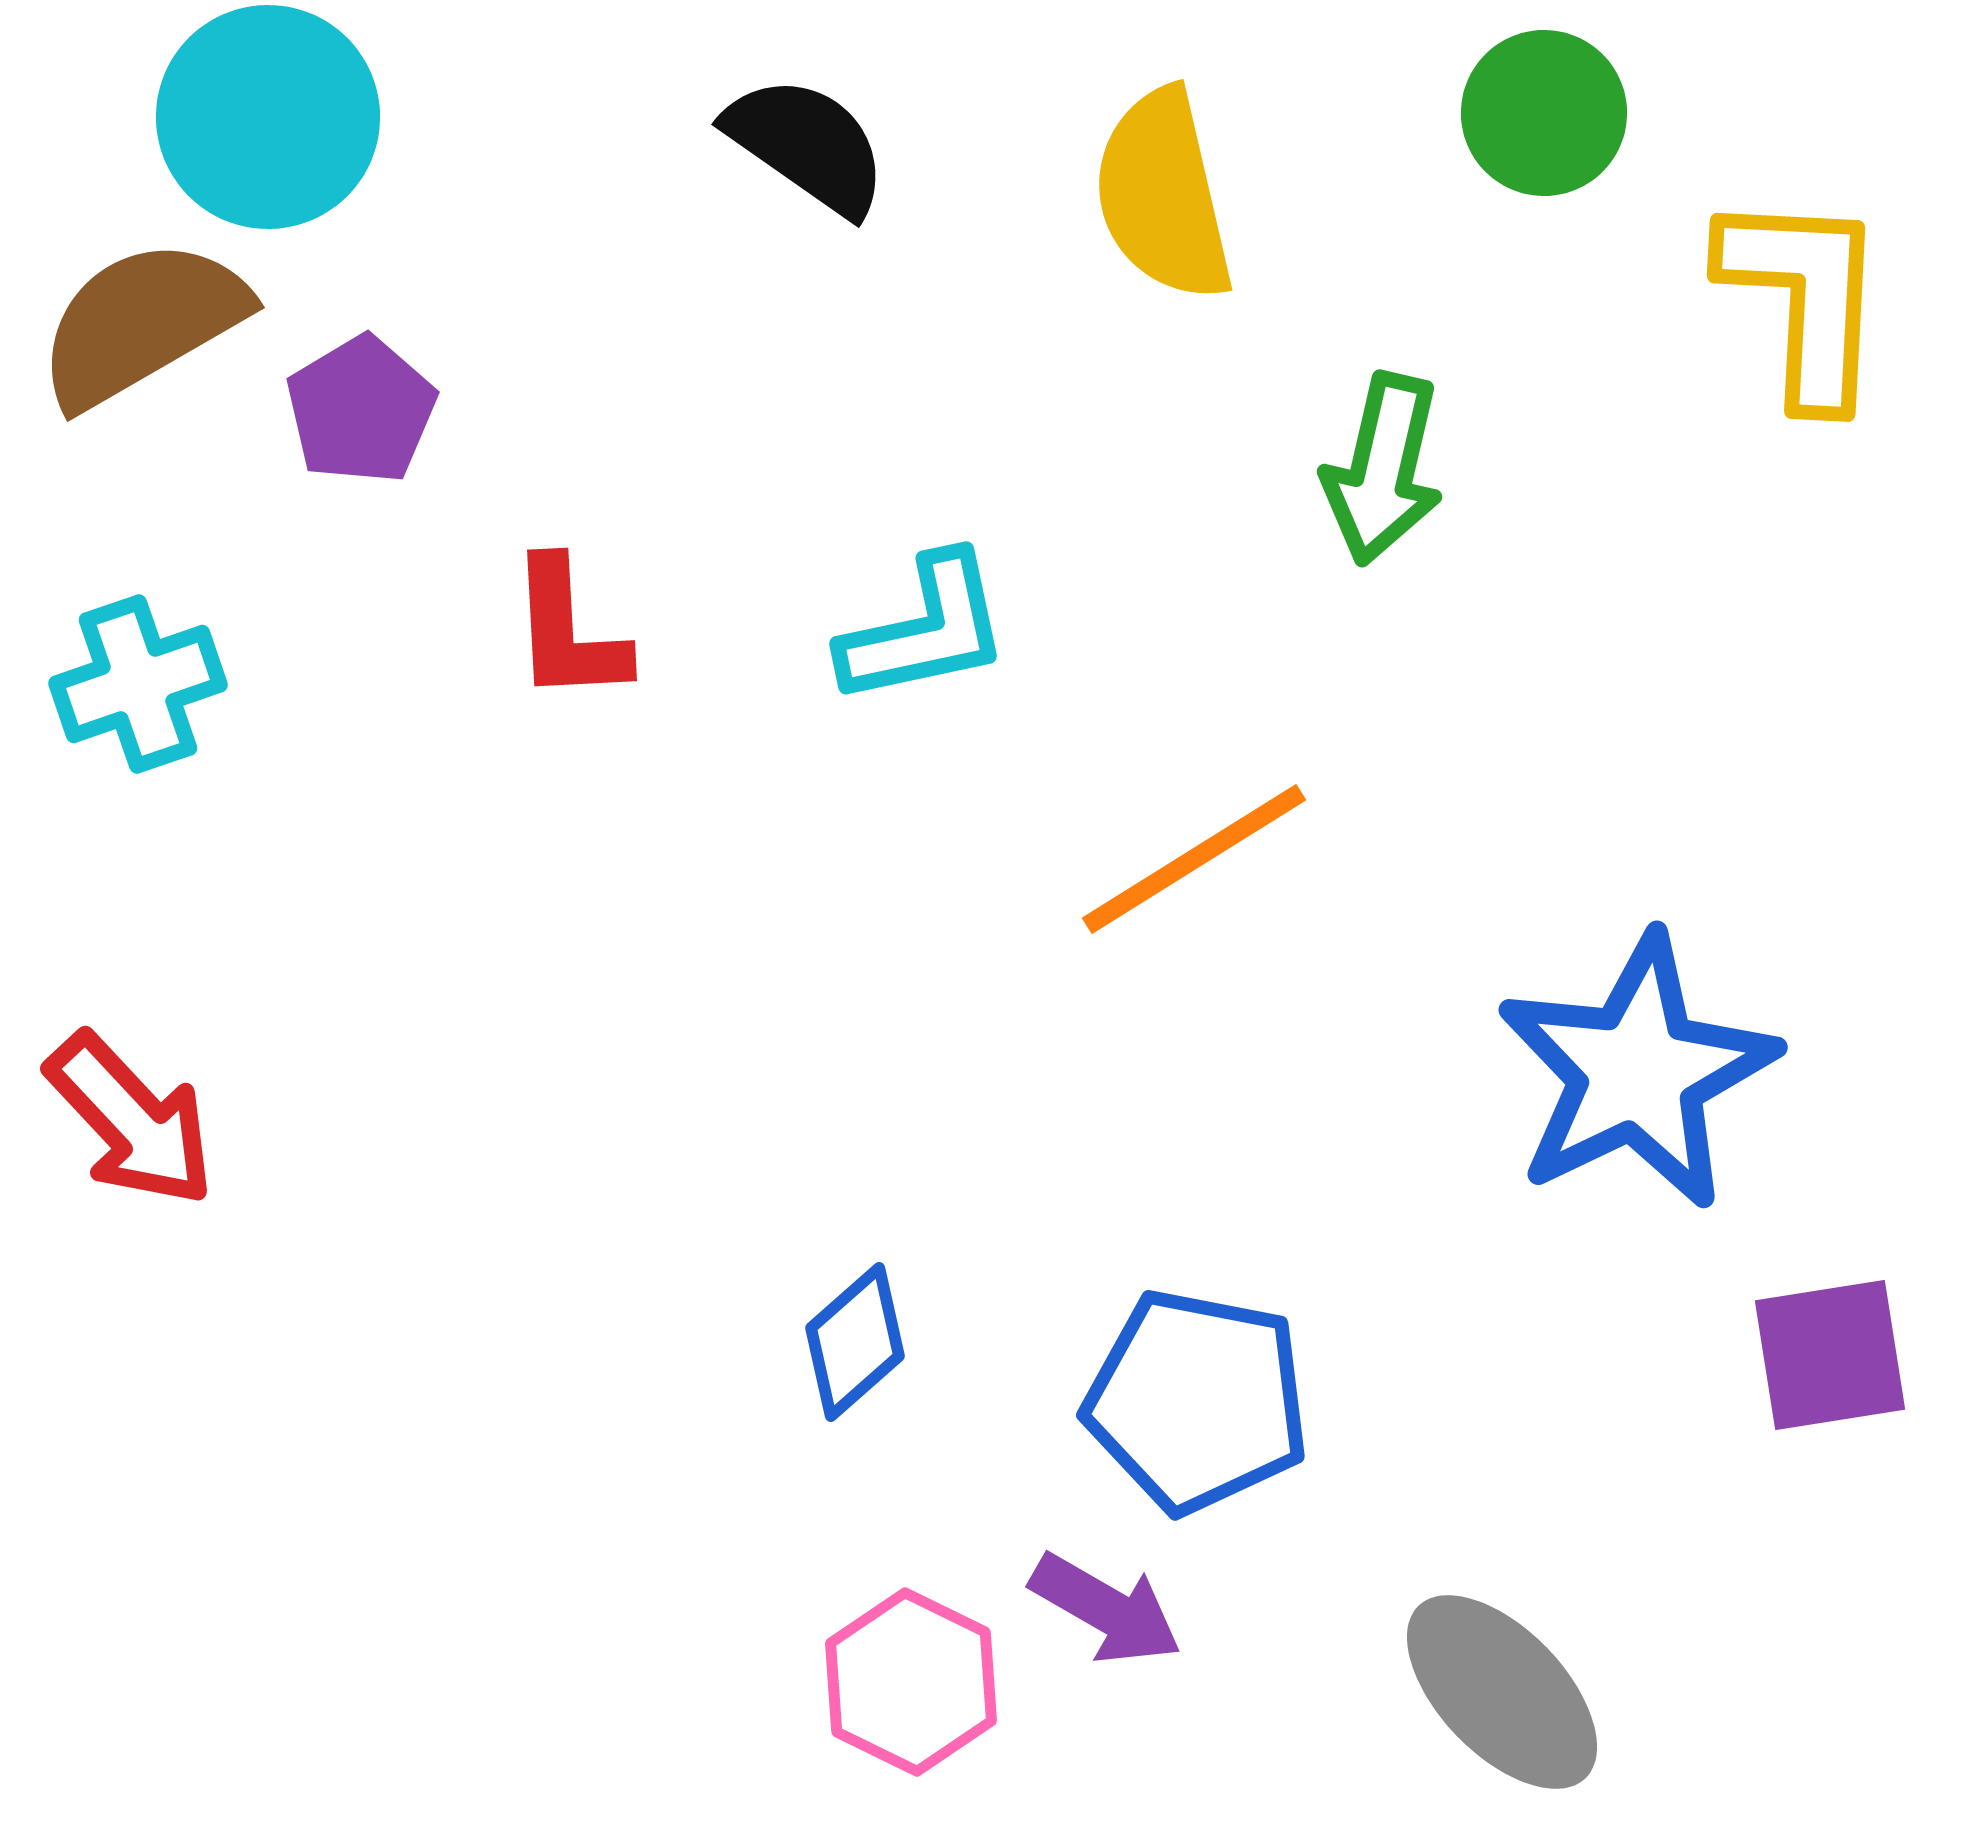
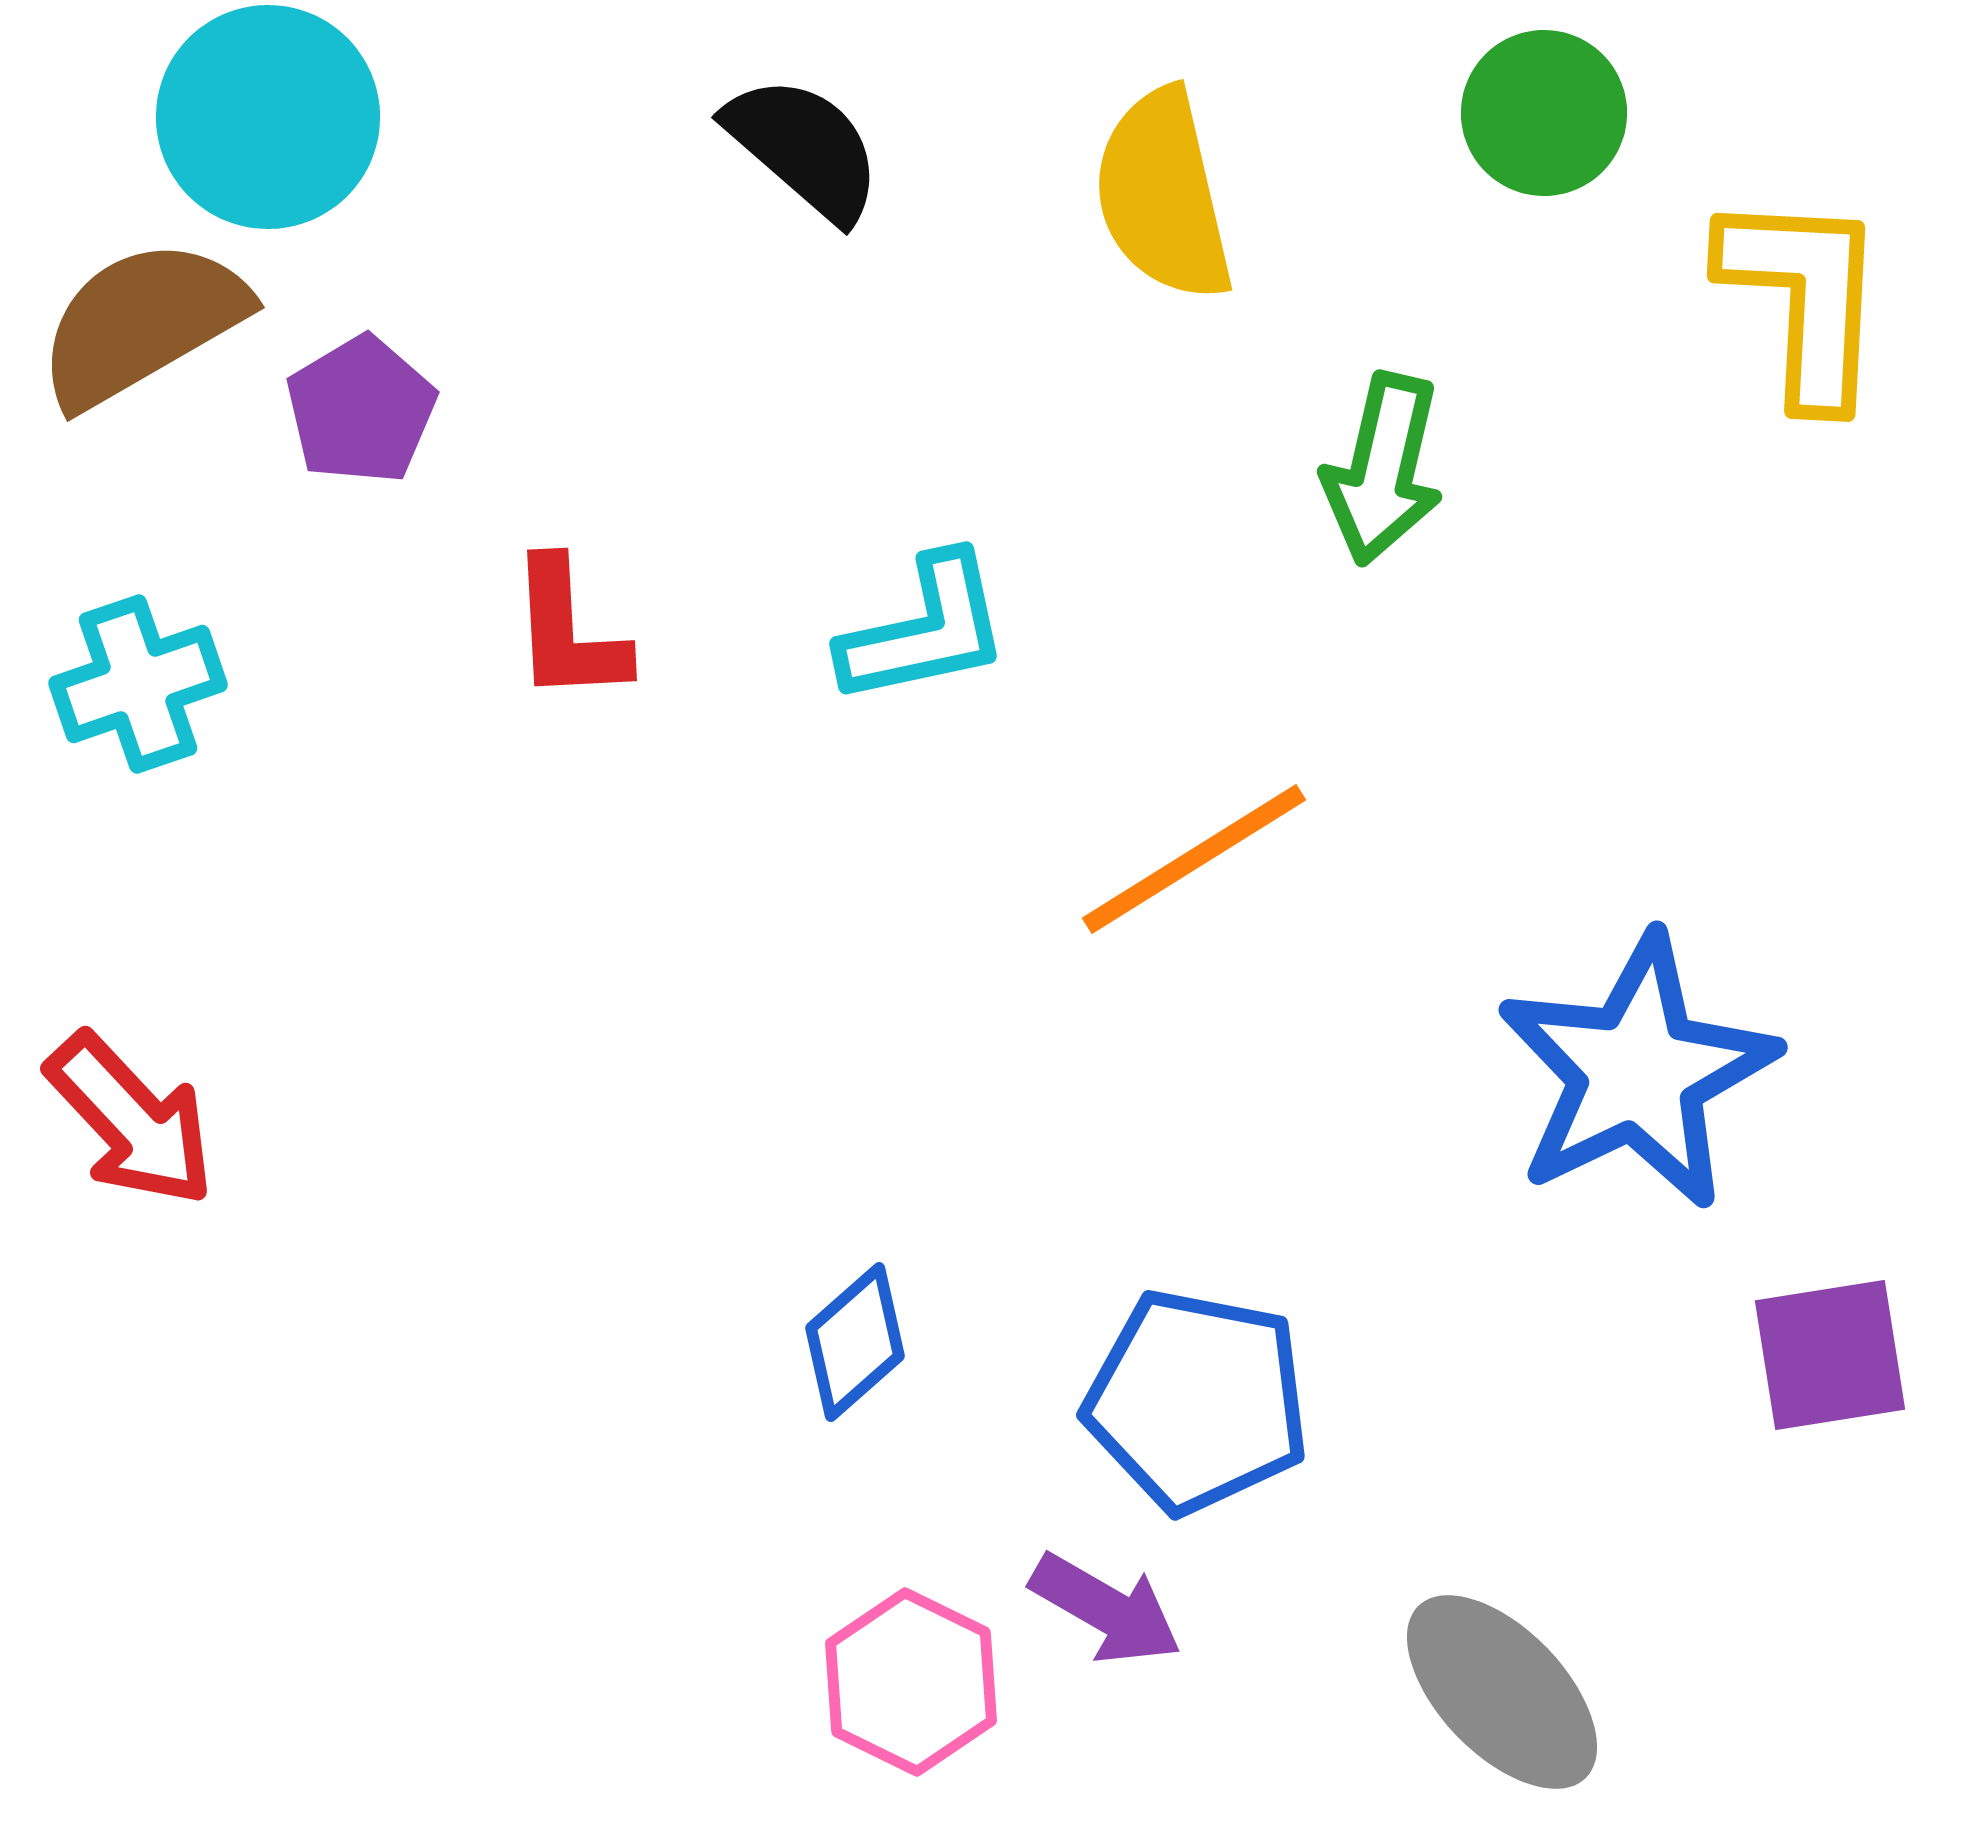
black semicircle: moved 3 px left, 3 px down; rotated 6 degrees clockwise
